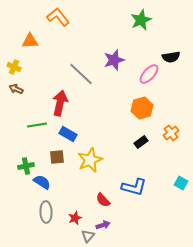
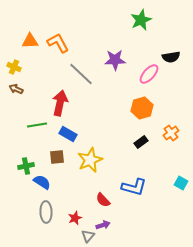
orange L-shape: moved 26 px down; rotated 10 degrees clockwise
purple star: moved 1 px right; rotated 15 degrees clockwise
